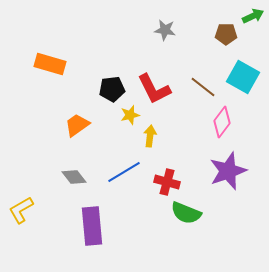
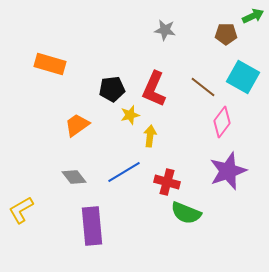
red L-shape: rotated 51 degrees clockwise
